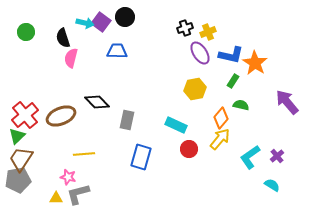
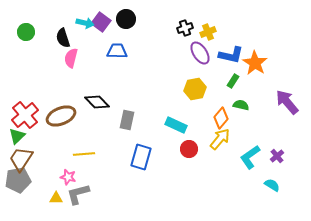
black circle: moved 1 px right, 2 px down
